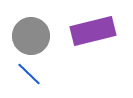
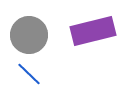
gray circle: moved 2 px left, 1 px up
